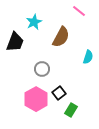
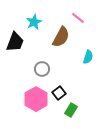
pink line: moved 1 px left, 7 px down
